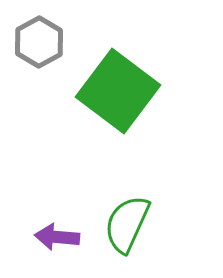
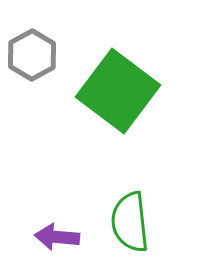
gray hexagon: moved 7 px left, 13 px down
green semicircle: moved 3 px right, 2 px up; rotated 30 degrees counterclockwise
